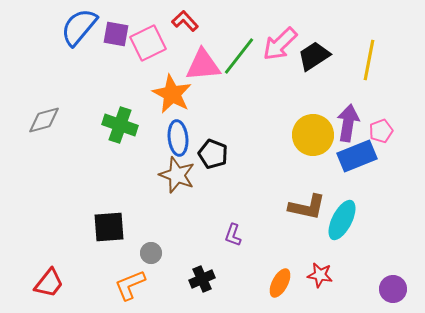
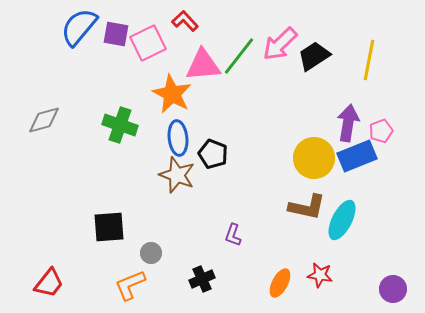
yellow circle: moved 1 px right, 23 px down
